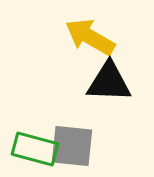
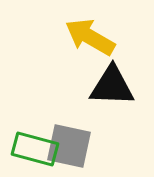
black triangle: moved 3 px right, 4 px down
gray square: moved 3 px left; rotated 6 degrees clockwise
